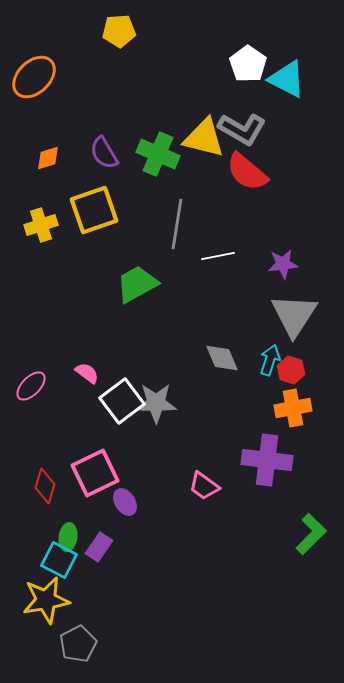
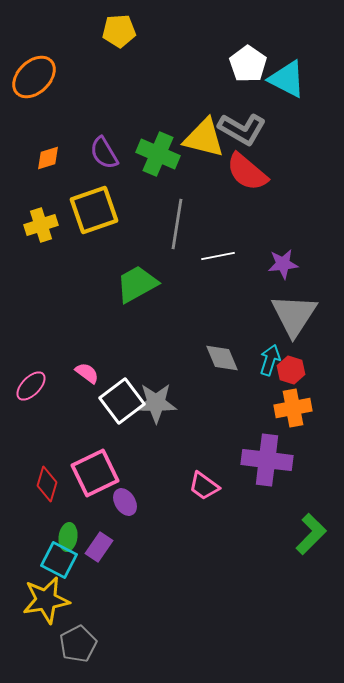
red diamond: moved 2 px right, 2 px up
